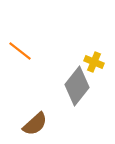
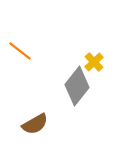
yellow cross: rotated 24 degrees clockwise
brown semicircle: rotated 12 degrees clockwise
